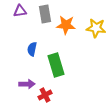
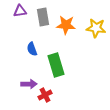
gray rectangle: moved 2 px left, 3 px down
blue semicircle: rotated 32 degrees counterclockwise
purple arrow: moved 2 px right
